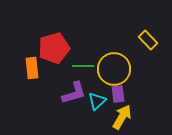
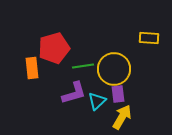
yellow rectangle: moved 1 px right, 2 px up; rotated 42 degrees counterclockwise
green line: rotated 10 degrees counterclockwise
